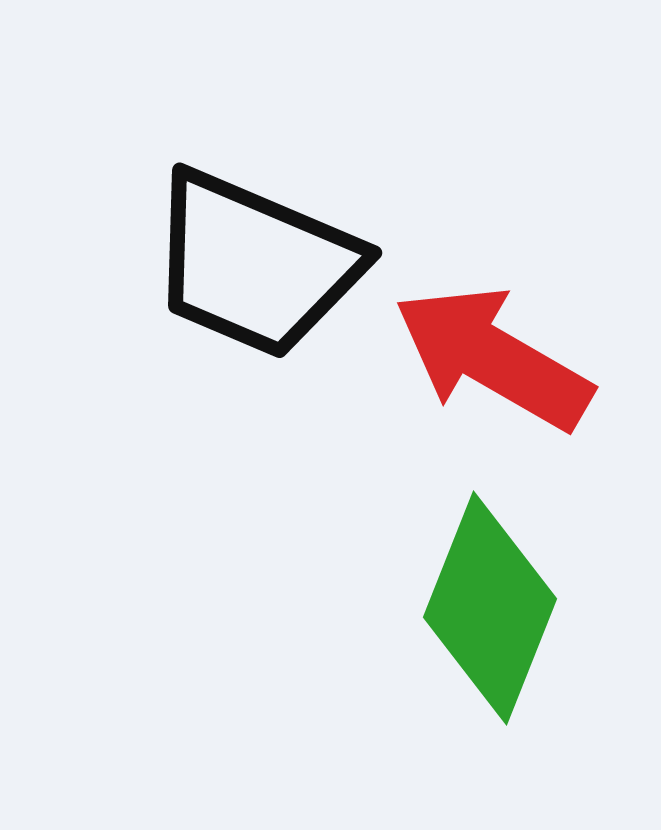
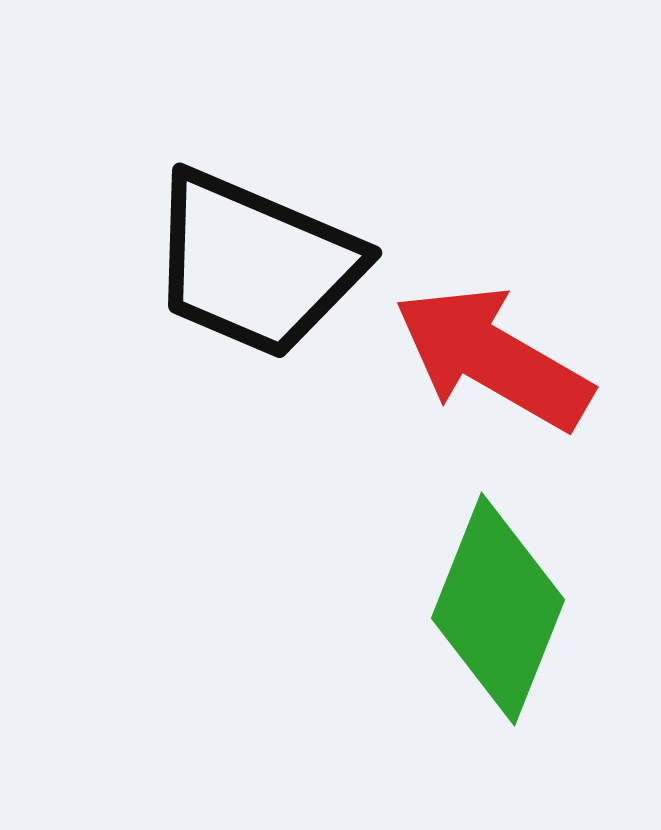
green diamond: moved 8 px right, 1 px down
